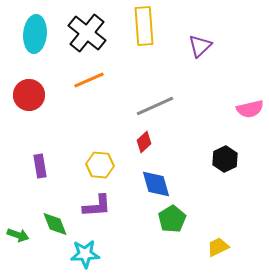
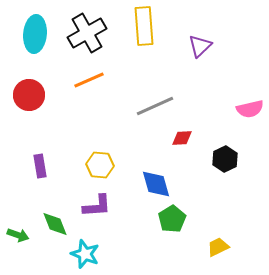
black cross: rotated 21 degrees clockwise
red diamond: moved 38 px right, 4 px up; rotated 40 degrees clockwise
cyan star: rotated 24 degrees clockwise
